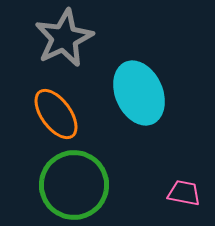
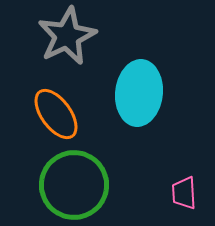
gray star: moved 3 px right, 2 px up
cyan ellipse: rotated 30 degrees clockwise
pink trapezoid: rotated 104 degrees counterclockwise
